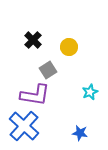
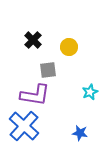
gray square: rotated 24 degrees clockwise
